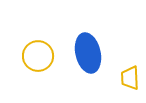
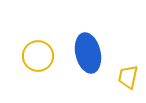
yellow trapezoid: moved 2 px left, 1 px up; rotated 15 degrees clockwise
